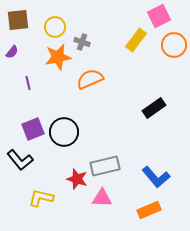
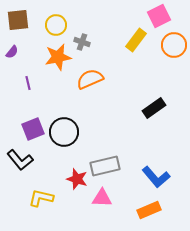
yellow circle: moved 1 px right, 2 px up
